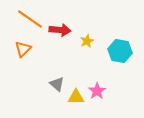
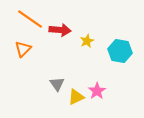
gray triangle: rotated 14 degrees clockwise
yellow triangle: rotated 24 degrees counterclockwise
